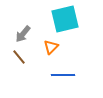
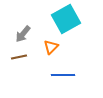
cyan square: moved 1 px right; rotated 16 degrees counterclockwise
brown line: rotated 63 degrees counterclockwise
